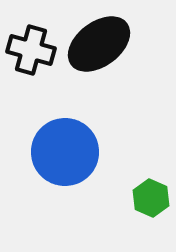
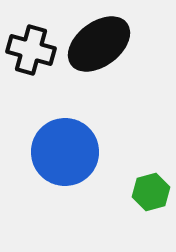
green hexagon: moved 6 px up; rotated 21 degrees clockwise
